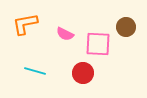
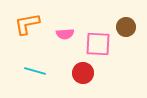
orange L-shape: moved 2 px right
pink semicircle: rotated 30 degrees counterclockwise
